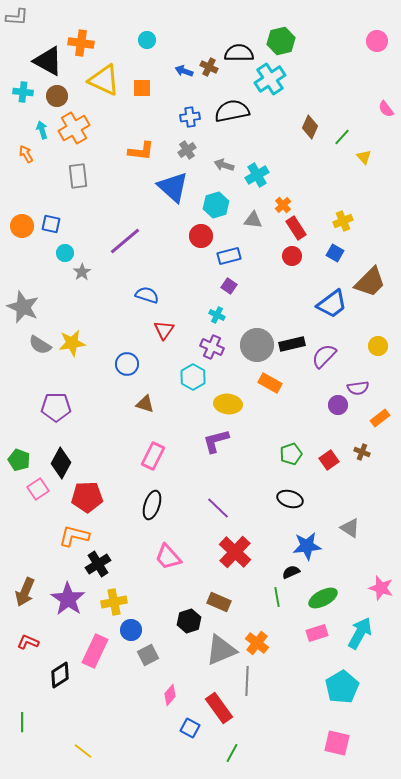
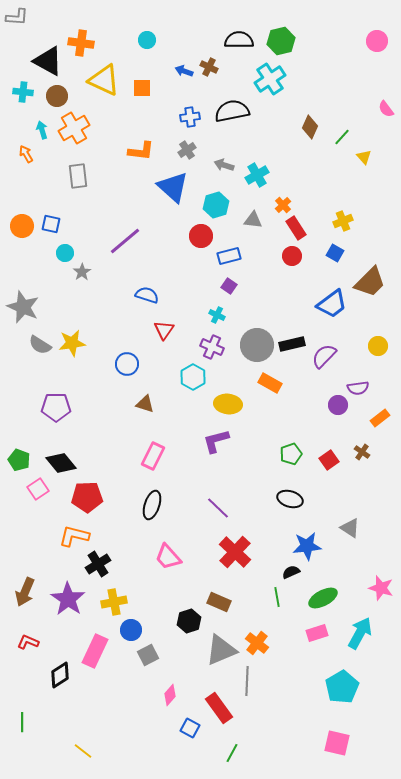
black semicircle at (239, 53): moved 13 px up
brown cross at (362, 452): rotated 14 degrees clockwise
black diamond at (61, 463): rotated 68 degrees counterclockwise
